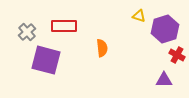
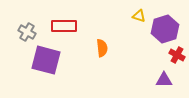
gray cross: rotated 18 degrees counterclockwise
